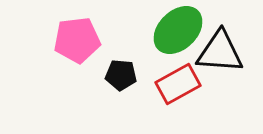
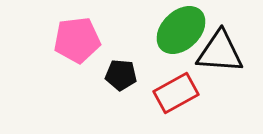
green ellipse: moved 3 px right
red rectangle: moved 2 px left, 9 px down
